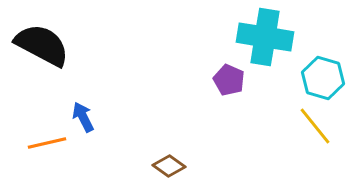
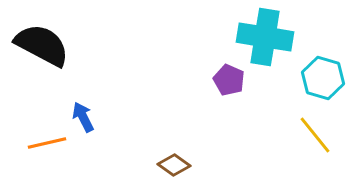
yellow line: moved 9 px down
brown diamond: moved 5 px right, 1 px up
